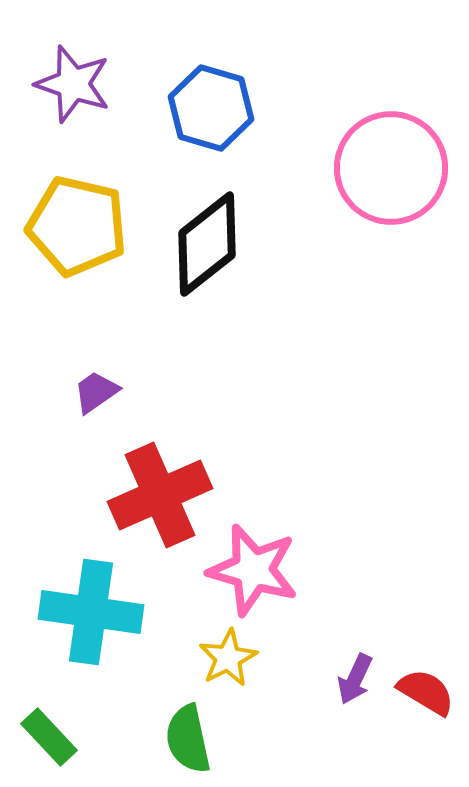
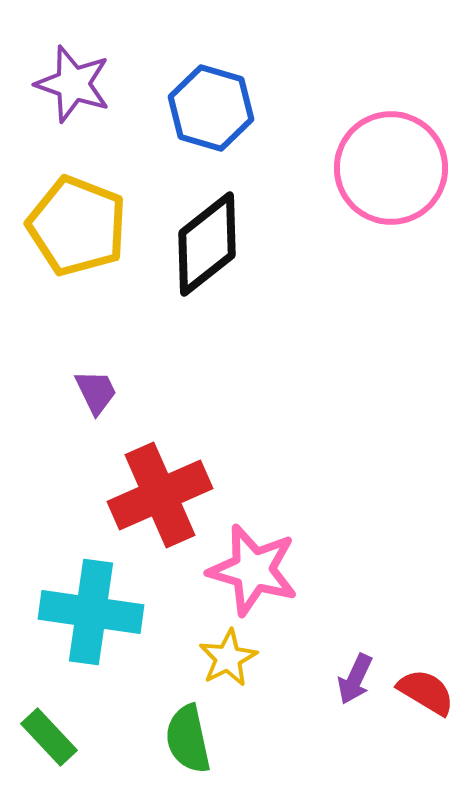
yellow pentagon: rotated 8 degrees clockwise
purple trapezoid: rotated 99 degrees clockwise
